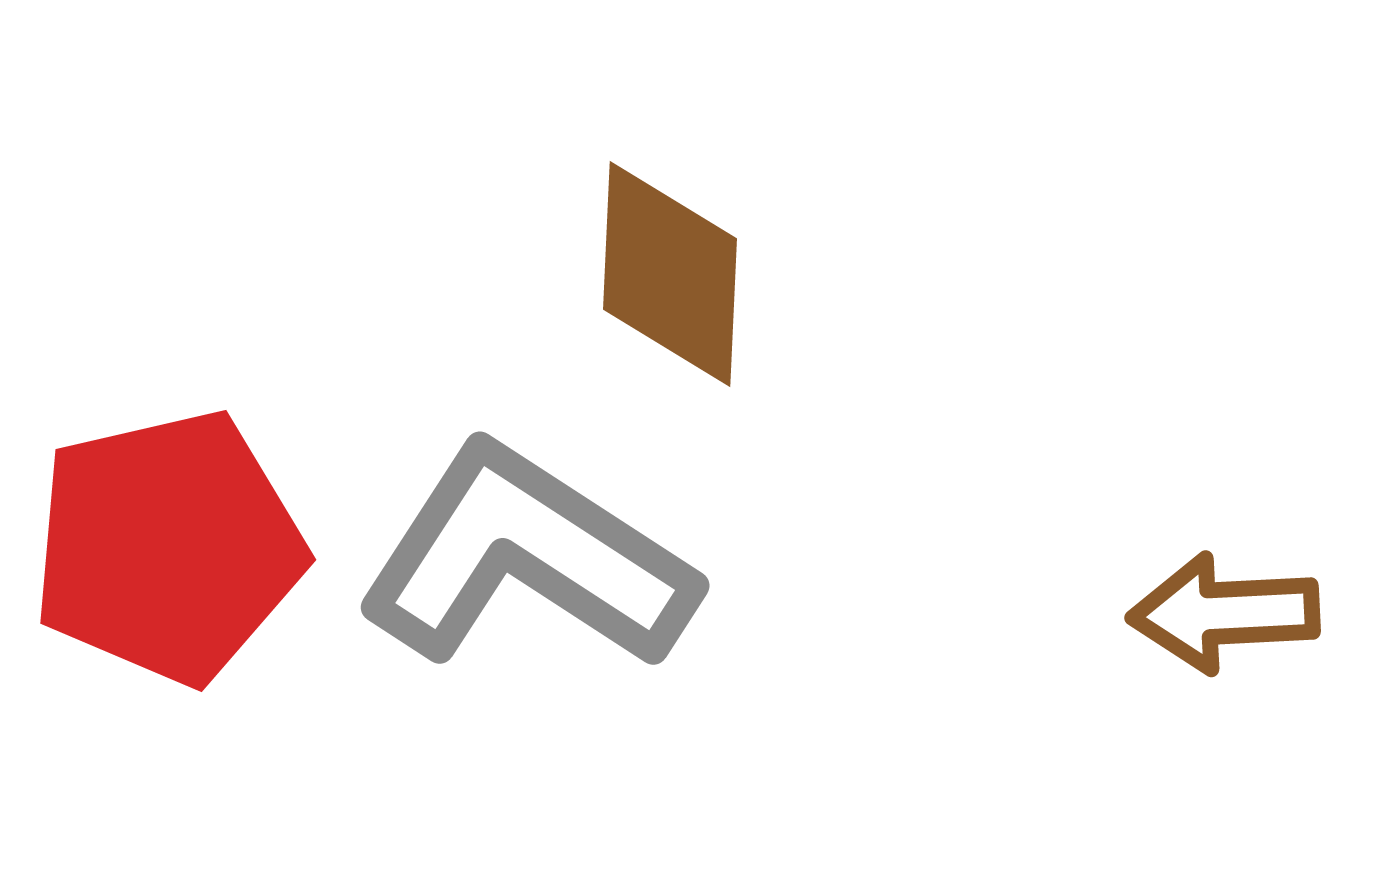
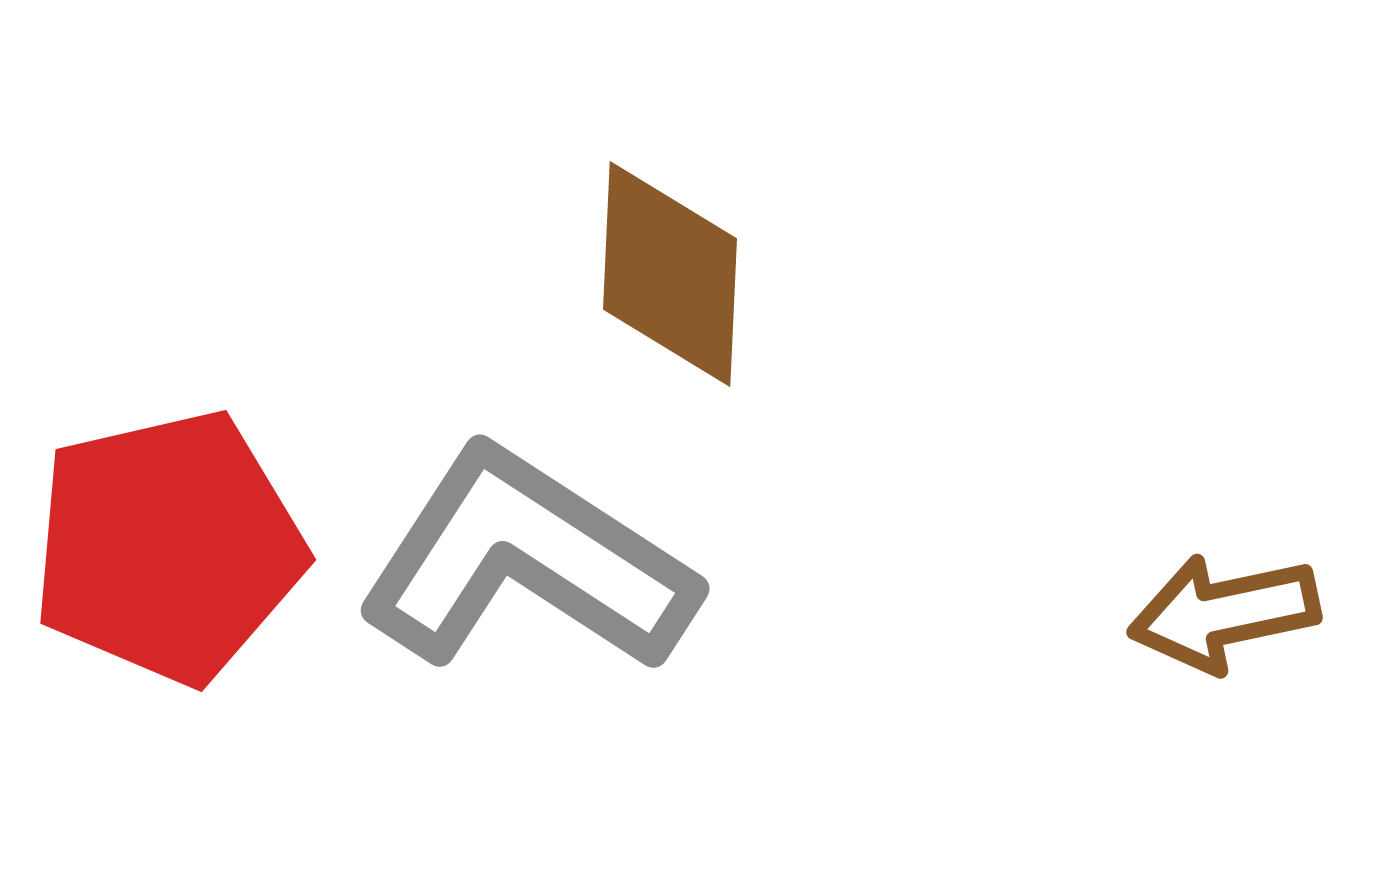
gray L-shape: moved 3 px down
brown arrow: rotated 9 degrees counterclockwise
